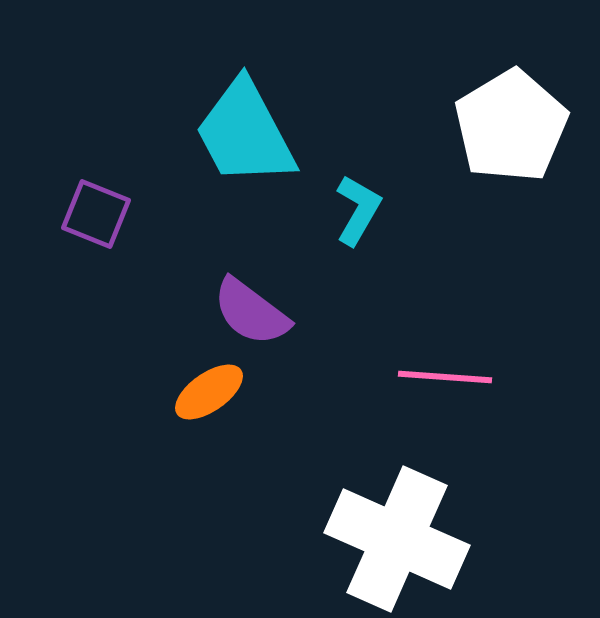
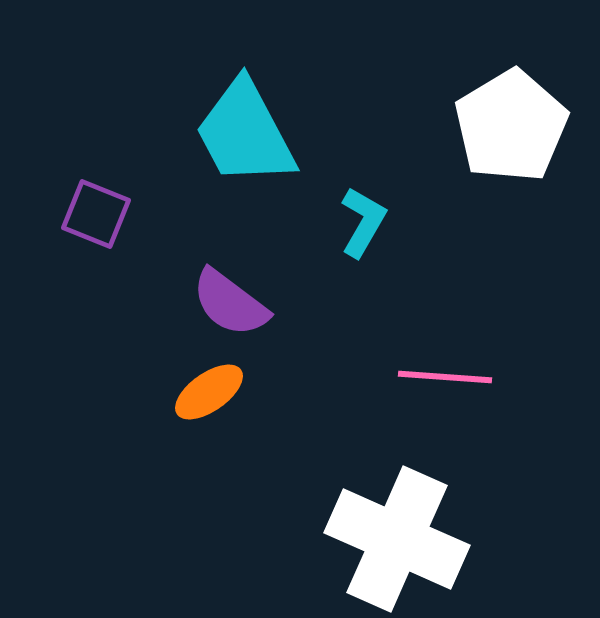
cyan L-shape: moved 5 px right, 12 px down
purple semicircle: moved 21 px left, 9 px up
